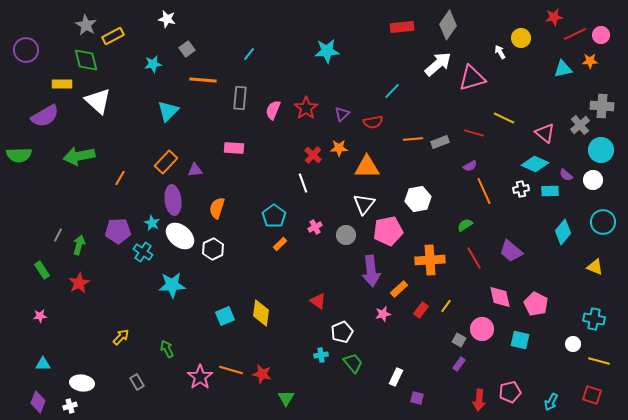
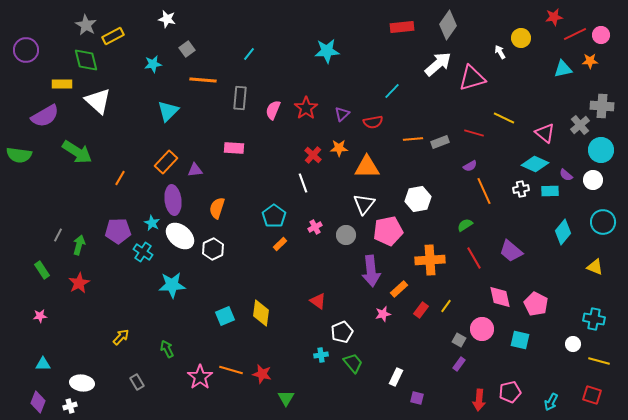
green semicircle at (19, 155): rotated 10 degrees clockwise
green arrow at (79, 156): moved 2 px left, 4 px up; rotated 136 degrees counterclockwise
